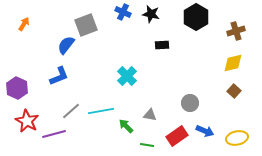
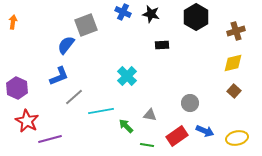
orange arrow: moved 11 px left, 2 px up; rotated 24 degrees counterclockwise
gray line: moved 3 px right, 14 px up
purple line: moved 4 px left, 5 px down
